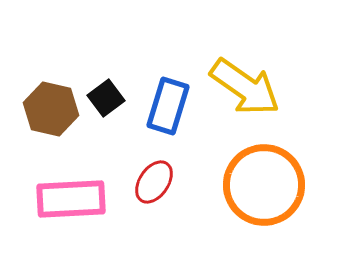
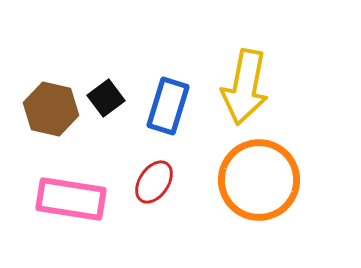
yellow arrow: rotated 66 degrees clockwise
orange circle: moved 5 px left, 5 px up
pink rectangle: rotated 12 degrees clockwise
